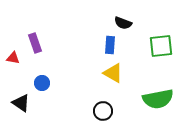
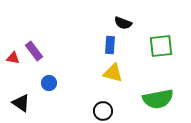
purple rectangle: moved 1 px left, 8 px down; rotated 18 degrees counterclockwise
yellow triangle: rotated 15 degrees counterclockwise
blue circle: moved 7 px right
